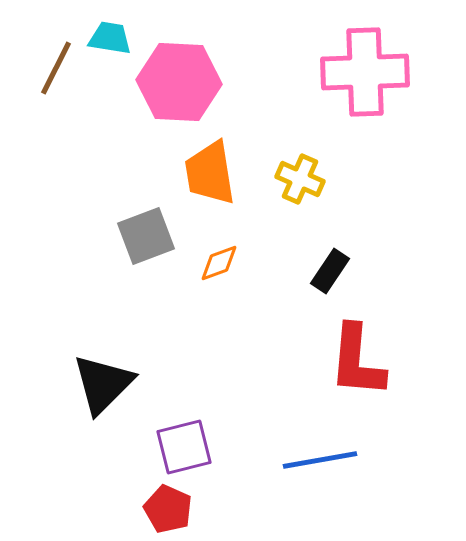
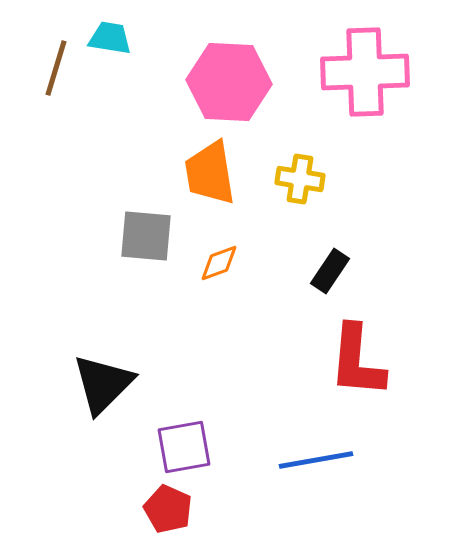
brown line: rotated 10 degrees counterclockwise
pink hexagon: moved 50 px right
yellow cross: rotated 15 degrees counterclockwise
gray square: rotated 26 degrees clockwise
purple square: rotated 4 degrees clockwise
blue line: moved 4 px left
